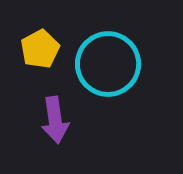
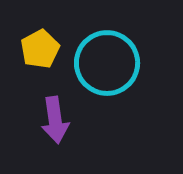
cyan circle: moved 1 px left, 1 px up
